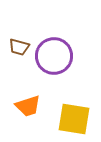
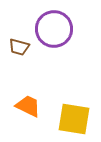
purple circle: moved 27 px up
orange trapezoid: rotated 136 degrees counterclockwise
